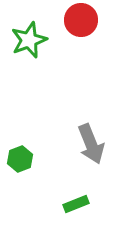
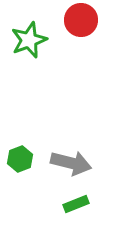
gray arrow: moved 20 px left, 19 px down; rotated 54 degrees counterclockwise
